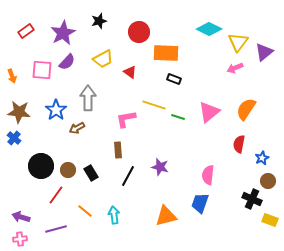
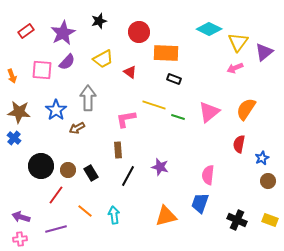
black cross at (252, 199): moved 15 px left, 21 px down
